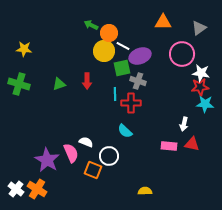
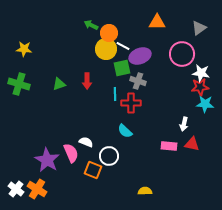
orange triangle: moved 6 px left
yellow circle: moved 2 px right, 2 px up
